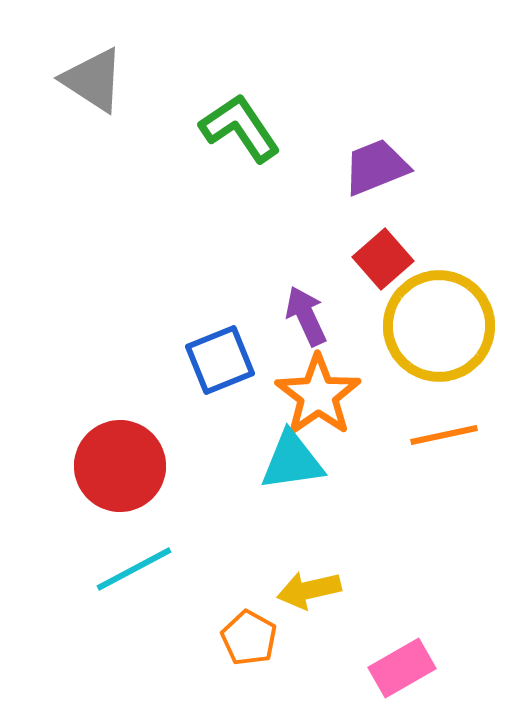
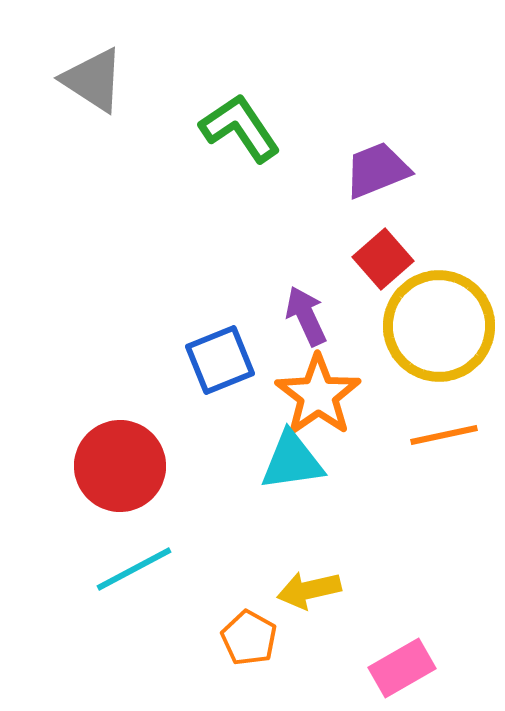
purple trapezoid: moved 1 px right, 3 px down
